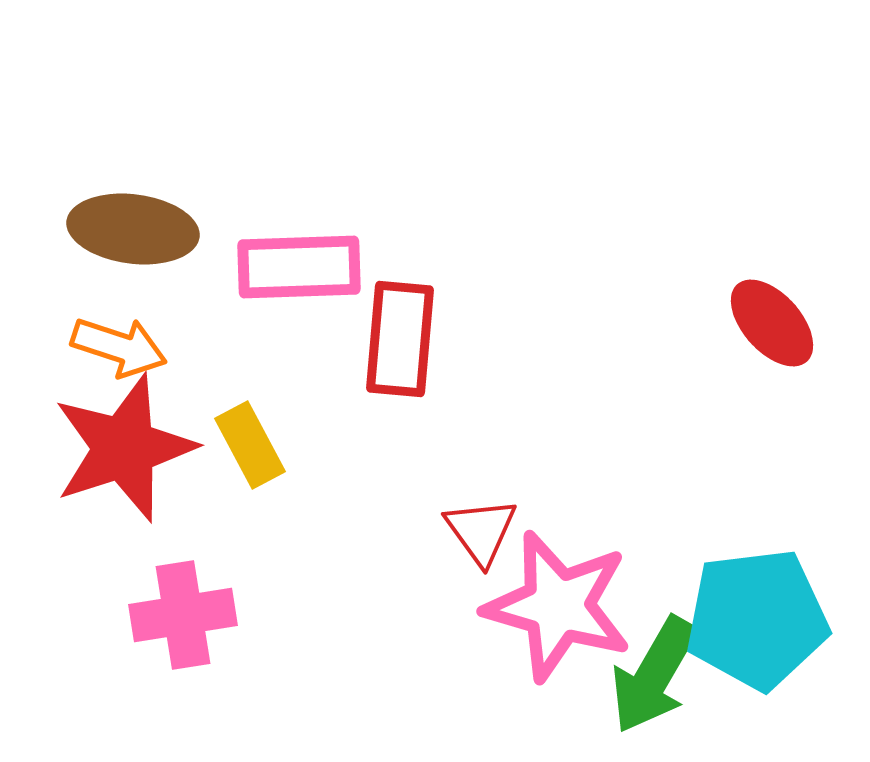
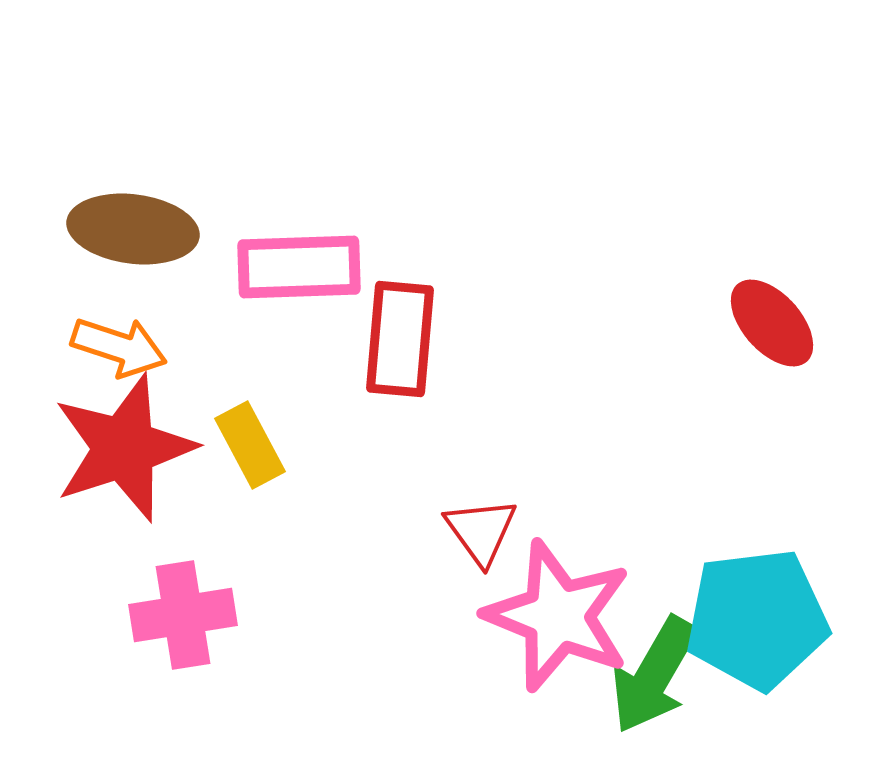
pink star: moved 10 px down; rotated 6 degrees clockwise
